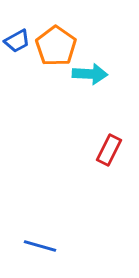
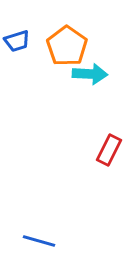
blue trapezoid: rotated 12 degrees clockwise
orange pentagon: moved 11 px right
blue line: moved 1 px left, 5 px up
